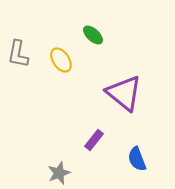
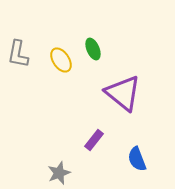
green ellipse: moved 14 px down; rotated 25 degrees clockwise
purple triangle: moved 1 px left
